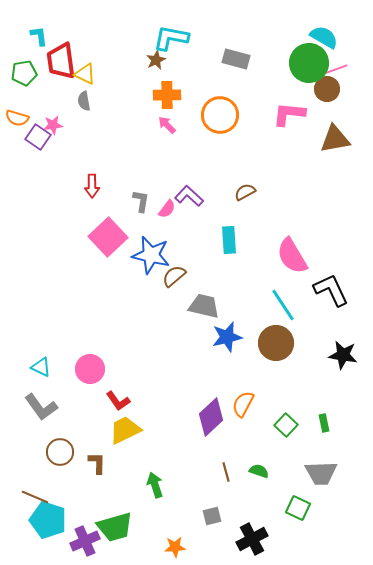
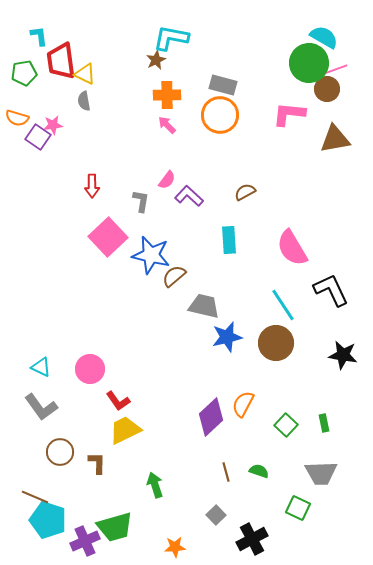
gray rectangle at (236, 59): moved 13 px left, 26 px down
pink semicircle at (167, 209): moved 29 px up
pink semicircle at (292, 256): moved 8 px up
gray square at (212, 516): moved 4 px right, 1 px up; rotated 30 degrees counterclockwise
